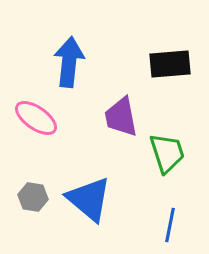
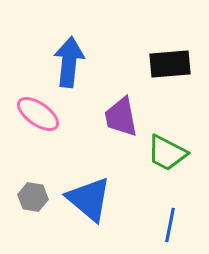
pink ellipse: moved 2 px right, 4 px up
green trapezoid: rotated 135 degrees clockwise
